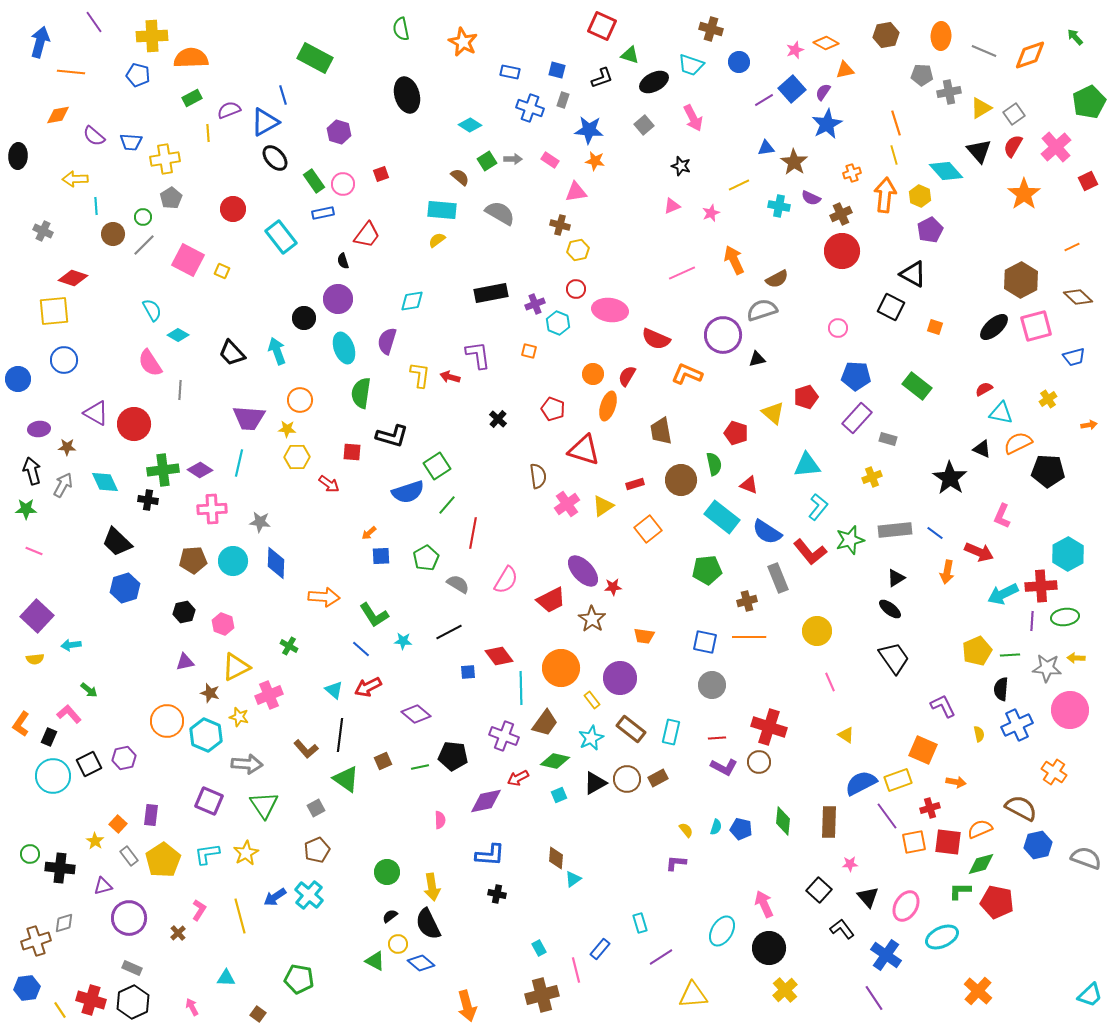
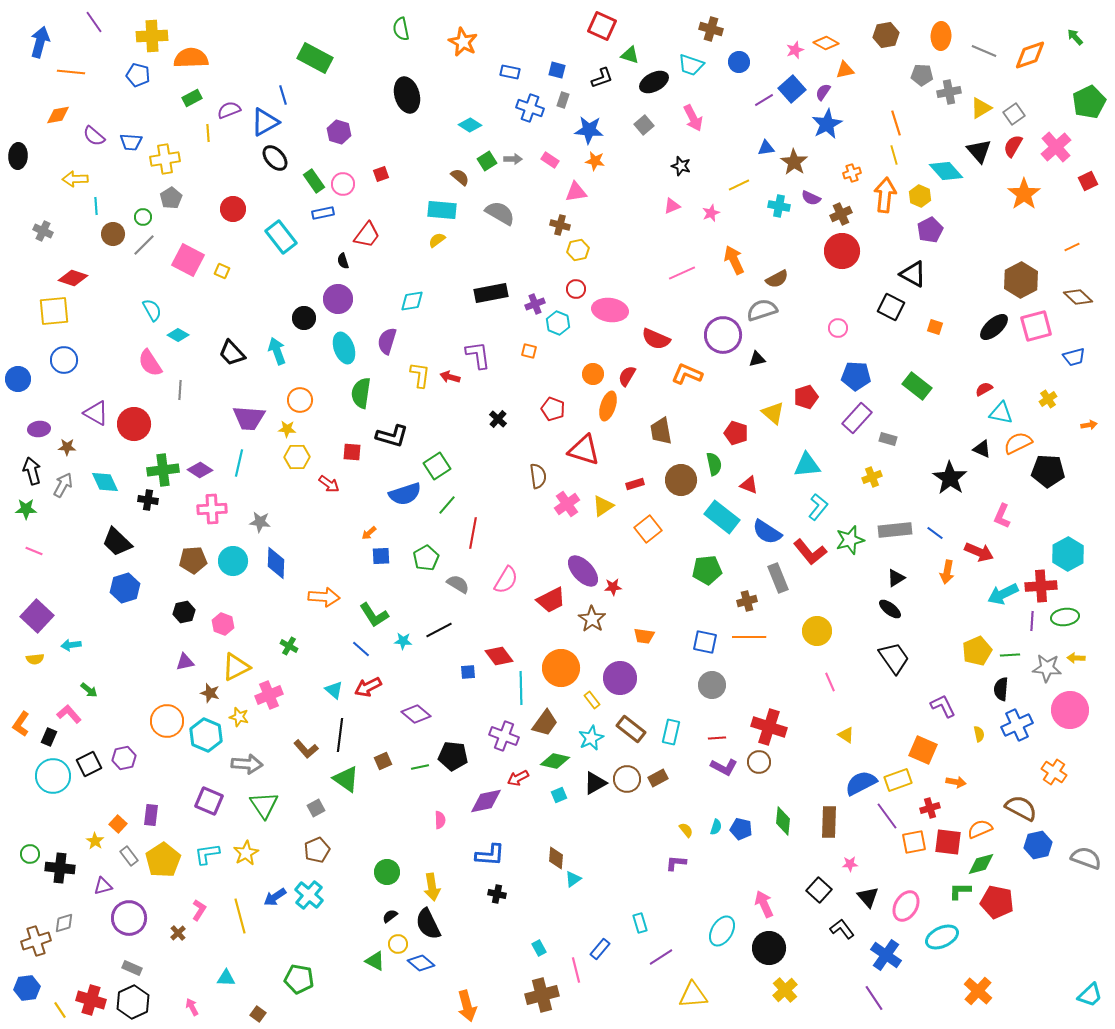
blue semicircle at (408, 492): moved 3 px left, 2 px down
black line at (449, 632): moved 10 px left, 2 px up
